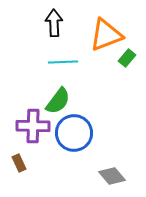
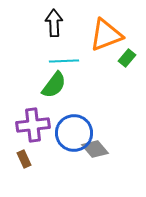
cyan line: moved 1 px right, 1 px up
green semicircle: moved 4 px left, 16 px up
purple cross: moved 1 px up; rotated 8 degrees counterclockwise
brown rectangle: moved 5 px right, 4 px up
gray diamond: moved 17 px left, 27 px up
